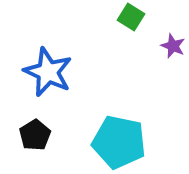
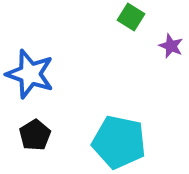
purple star: moved 2 px left
blue star: moved 18 px left, 2 px down; rotated 6 degrees counterclockwise
